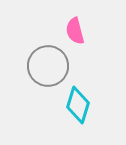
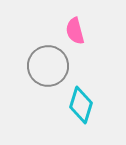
cyan diamond: moved 3 px right
